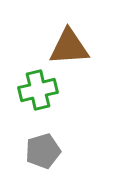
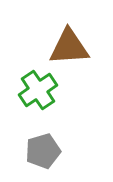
green cross: rotated 21 degrees counterclockwise
